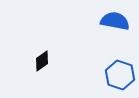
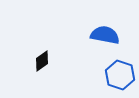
blue semicircle: moved 10 px left, 14 px down
